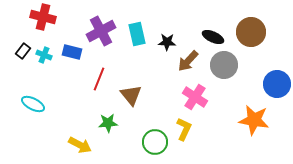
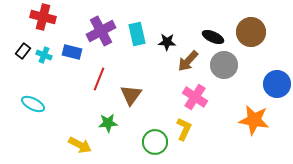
brown triangle: rotated 15 degrees clockwise
